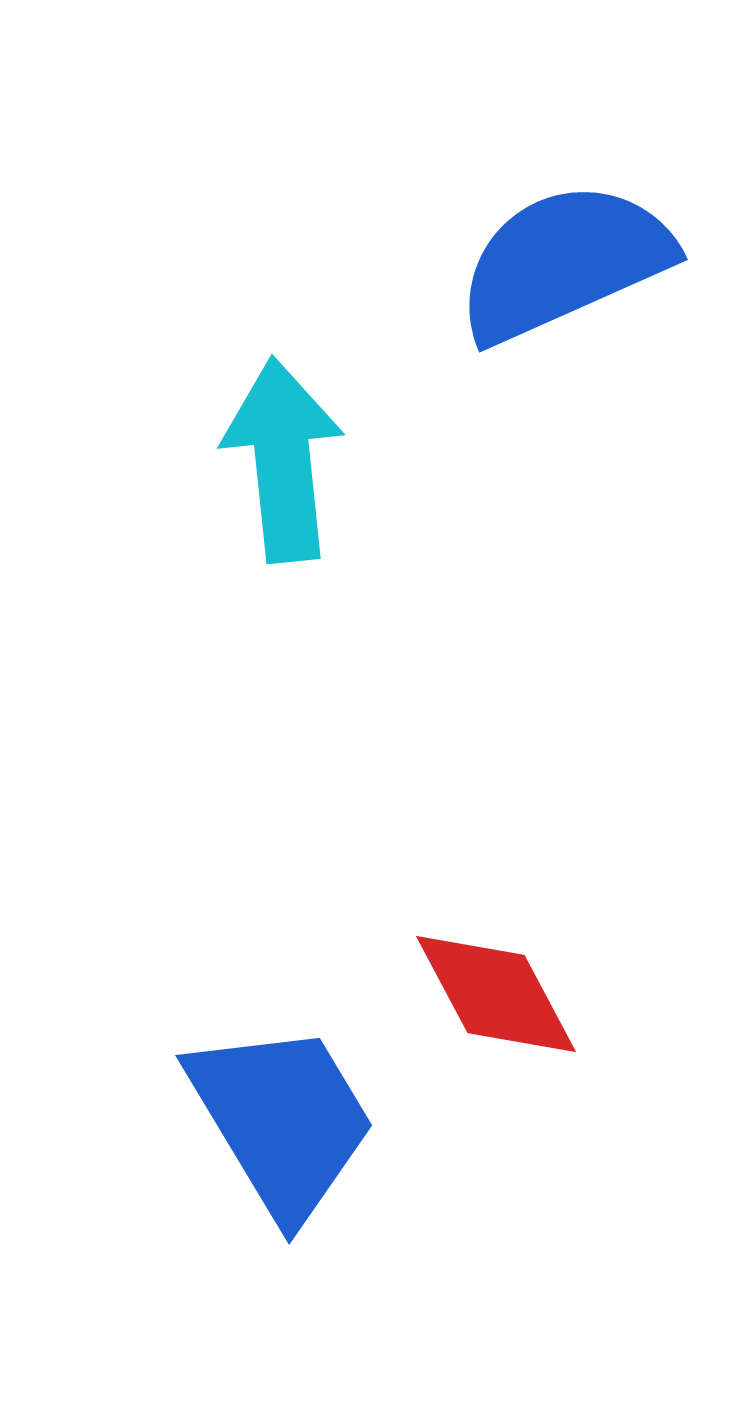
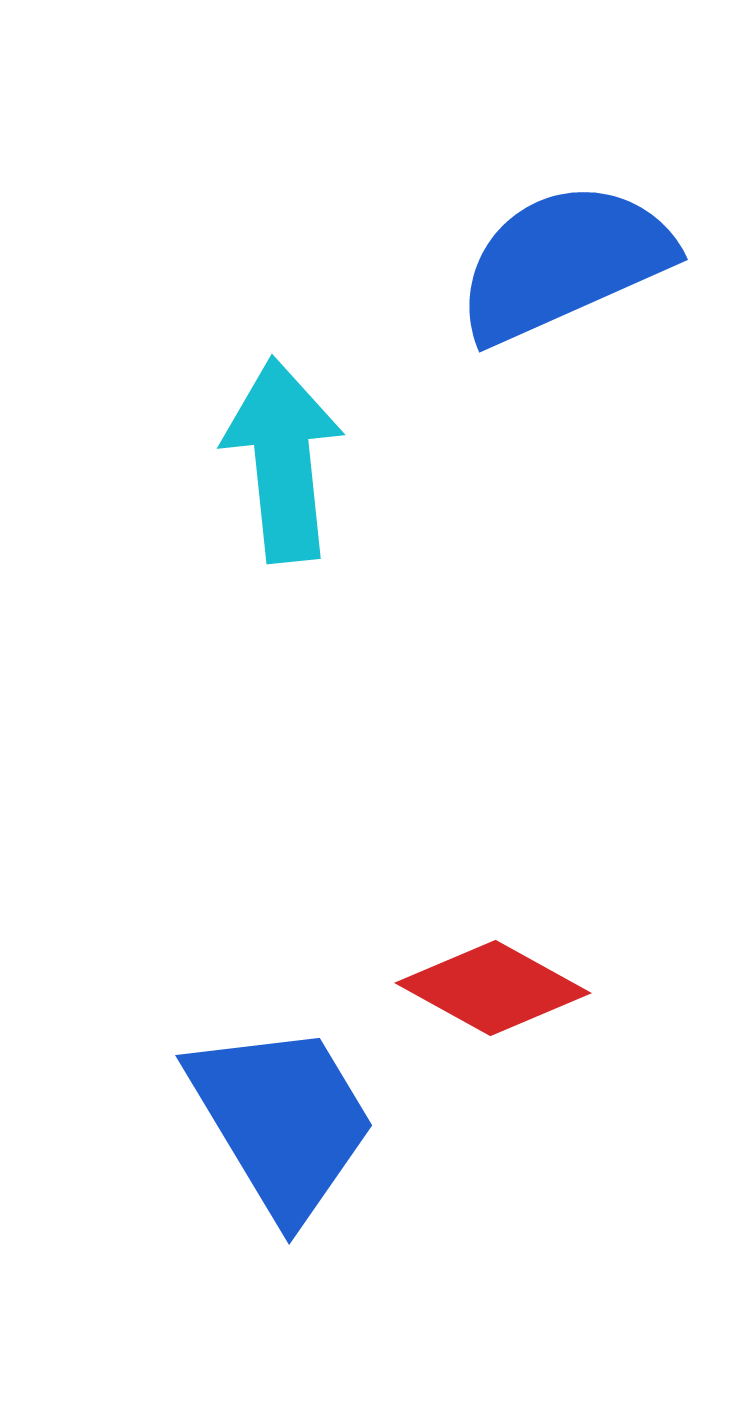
red diamond: moved 3 px left, 6 px up; rotated 33 degrees counterclockwise
